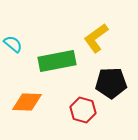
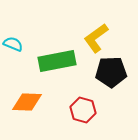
cyan semicircle: rotated 18 degrees counterclockwise
black pentagon: moved 11 px up
